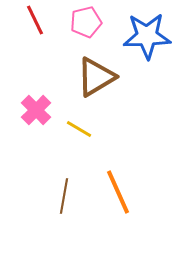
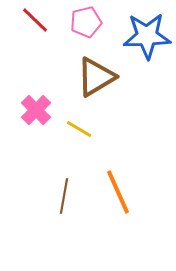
red line: rotated 20 degrees counterclockwise
